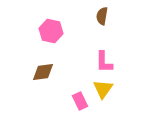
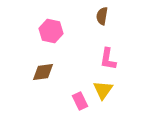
pink L-shape: moved 4 px right, 3 px up; rotated 10 degrees clockwise
yellow triangle: moved 1 px down
